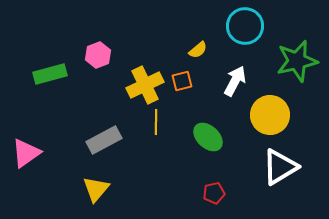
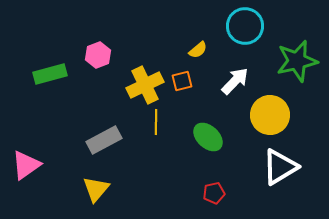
white arrow: rotated 16 degrees clockwise
pink triangle: moved 12 px down
